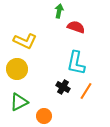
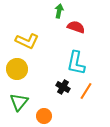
yellow L-shape: moved 2 px right
green triangle: rotated 24 degrees counterclockwise
